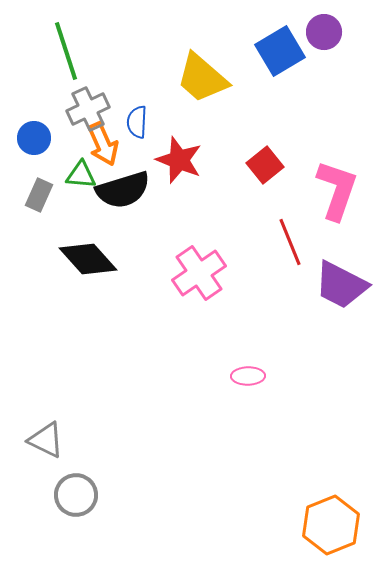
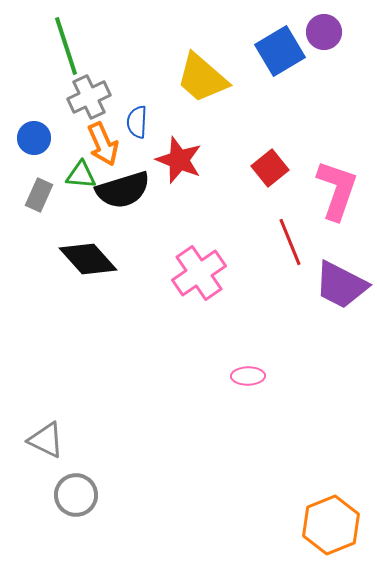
green line: moved 5 px up
gray cross: moved 1 px right, 12 px up
red square: moved 5 px right, 3 px down
